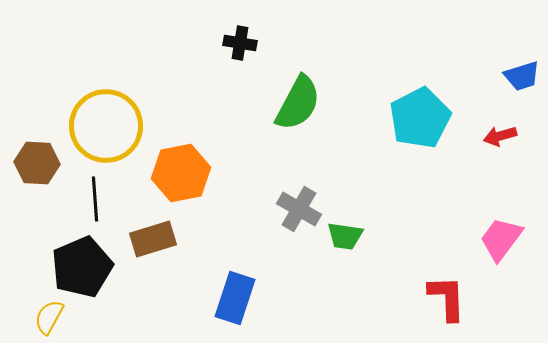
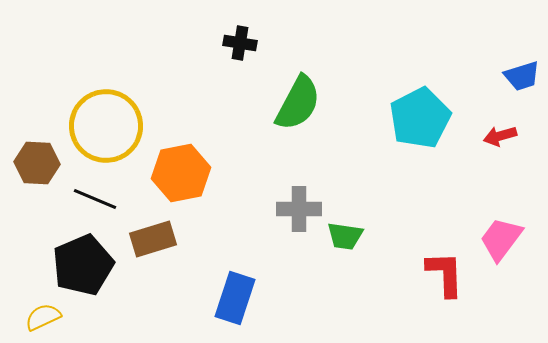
black line: rotated 63 degrees counterclockwise
gray cross: rotated 30 degrees counterclockwise
black pentagon: moved 1 px right, 2 px up
red L-shape: moved 2 px left, 24 px up
yellow semicircle: moved 6 px left; rotated 36 degrees clockwise
